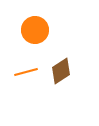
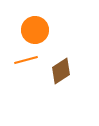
orange line: moved 12 px up
